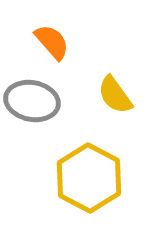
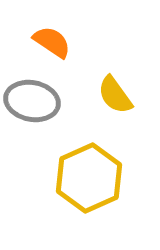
orange semicircle: rotated 15 degrees counterclockwise
yellow hexagon: rotated 8 degrees clockwise
